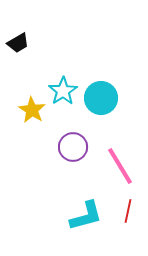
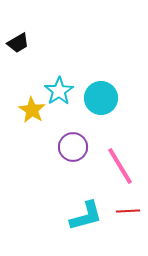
cyan star: moved 4 px left
red line: rotated 75 degrees clockwise
